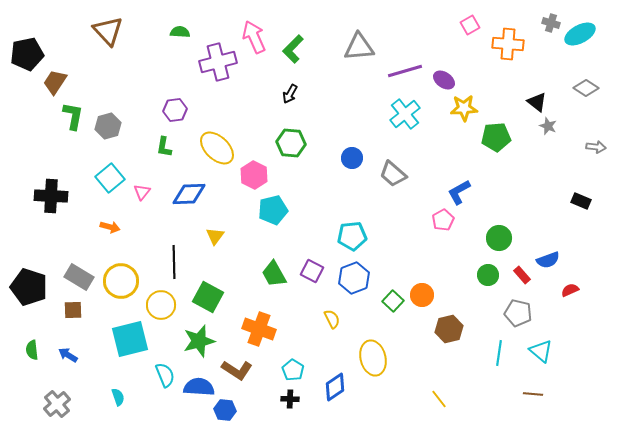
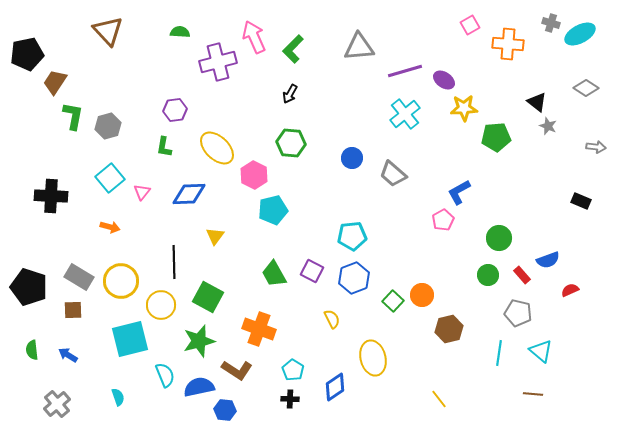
blue semicircle at (199, 387): rotated 16 degrees counterclockwise
